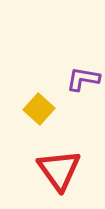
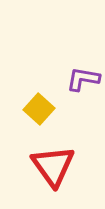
red triangle: moved 6 px left, 4 px up
